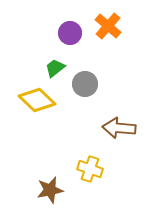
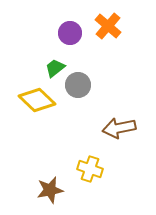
gray circle: moved 7 px left, 1 px down
brown arrow: rotated 16 degrees counterclockwise
